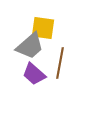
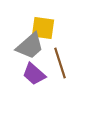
brown line: rotated 28 degrees counterclockwise
